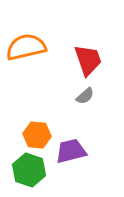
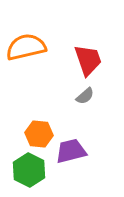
orange hexagon: moved 2 px right, 1 px up
green hexagon: rotated 8 degrees clockwise
